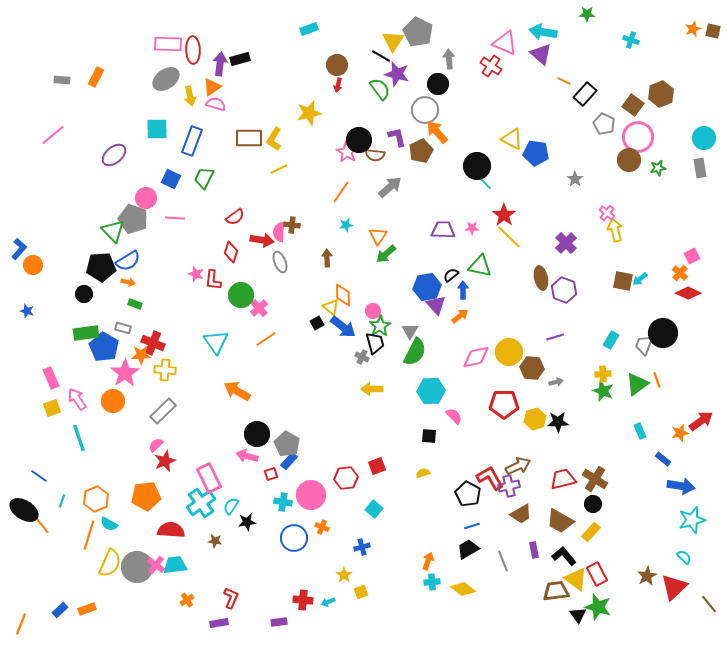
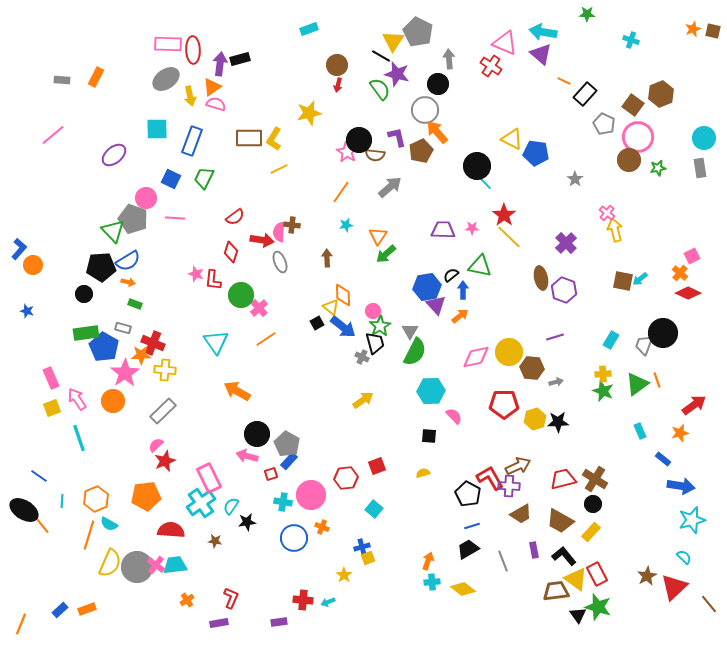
yellow arrow at (372, 389): moved 9 px left, 11 px down; rotated 145 degrees clockwise
red arrow at (701, 421): moved 7 px left, 16 px up
purple cross at (509, 486): rotated 15 degrees clockwise
cyan line at (62, 501): rotated 16 degrees counterclockwise
yellow square at (361, 592): moved 7 px right, 34 px up
